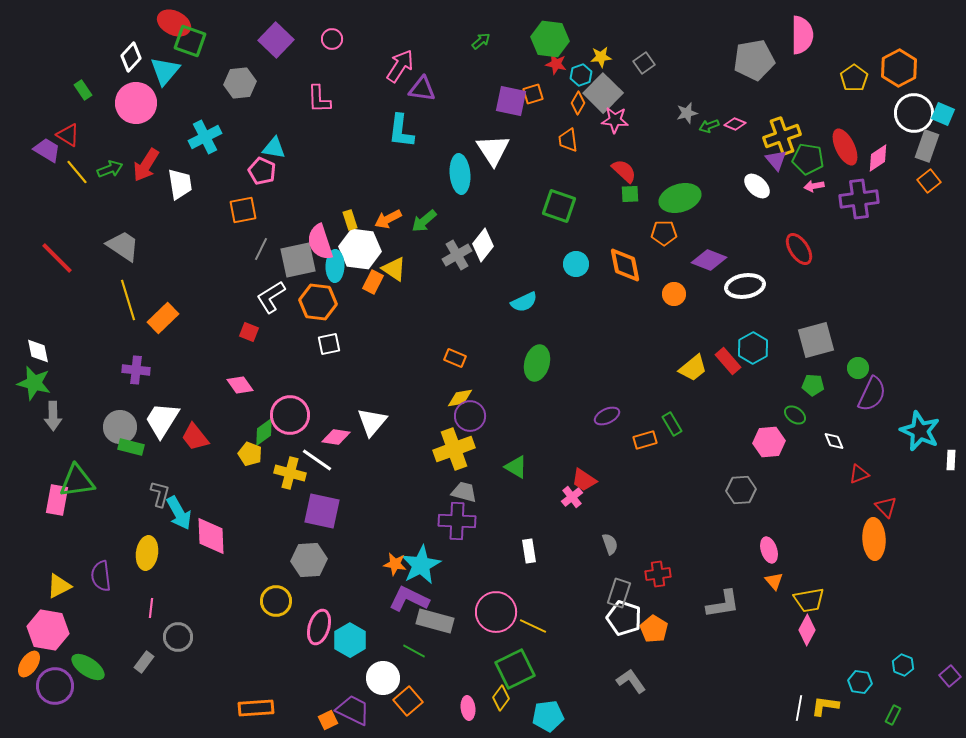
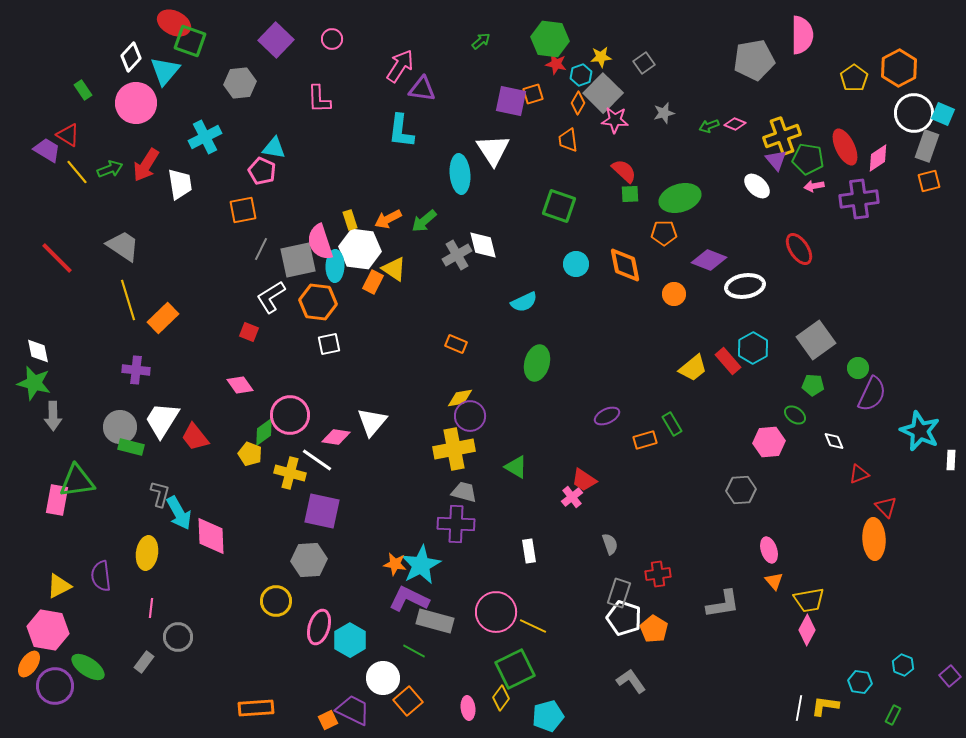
gray star at (687, 113): moved 23 px left
orange square at (929, 181): rotated 25 degrees clockwise
white diamond at (483, 245): rotated 52 degrees counterclockwise
gray square at (816, 340): rotated 21 degrees counterclockwise
orange rectangle at (455, 358): moved 1 px right, 14 px up
yellow cross at (454, 449): rotated 9 degrees clockwise
purple cross at (457, 521): moved 1 px left, 3 px down
cyan pentagon at (548, 716): rotated 8 degrees counterclockwise
